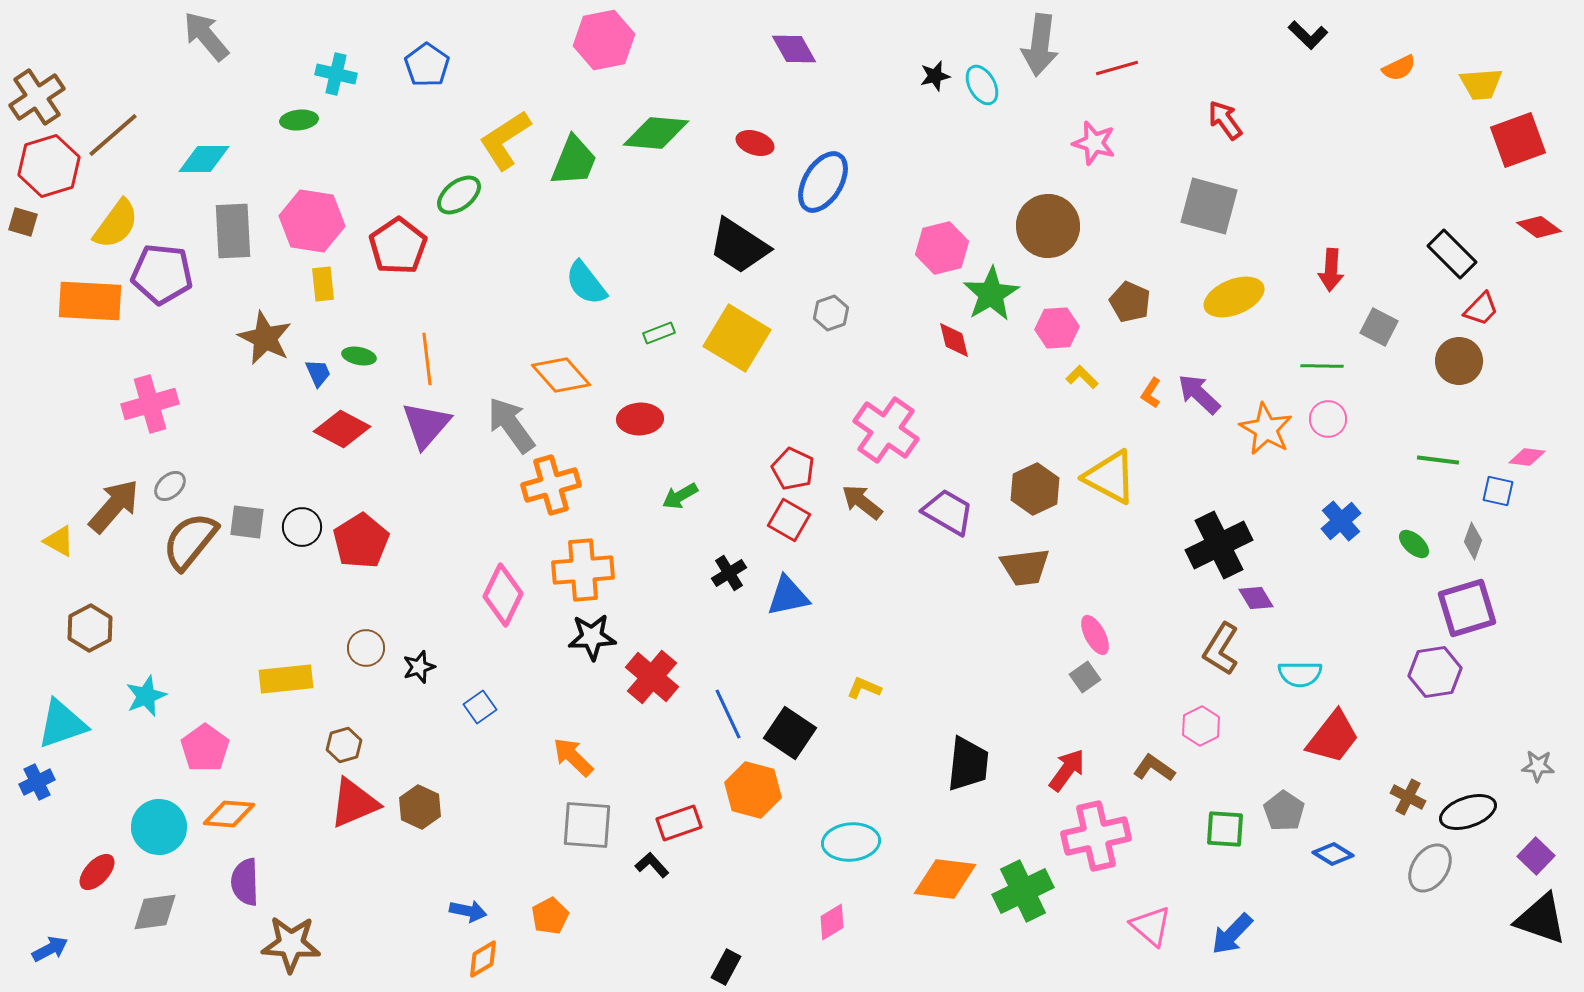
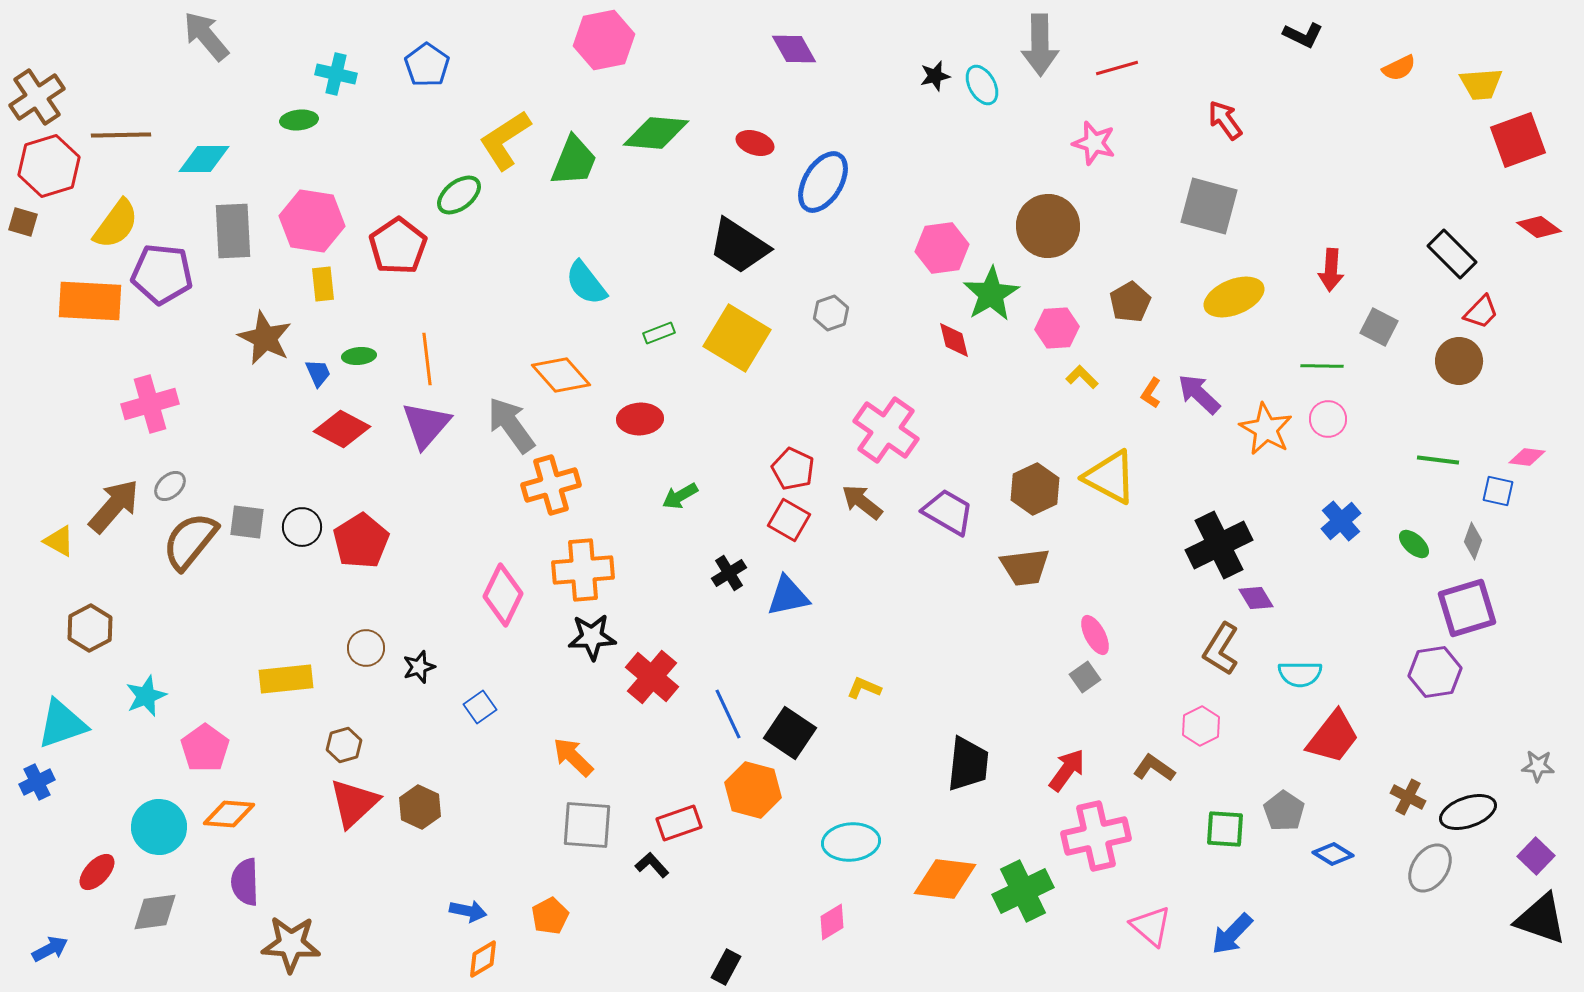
black L-shape at (1308, 35): moved 5 px left; rotated 18 degrees counterclockwise
gray arrow at (1040, 45): rotated 8 degrees counterclockwise
brown line at (113, 135): moved 8 px right; rotated 40 degrees clockwise
pink hexagon at (942, 248): rotated 6 degrees clockwise
brown pentagon at (1130, 302): rotated 18 degrees clockwise
red trapezoid at (1481, 309): moved 3 px down
green ellipse at (359, 356): rotated 16 degrees counterclockwise
red triangle at (354, 803): rotated 20 degrees counterclockwise
